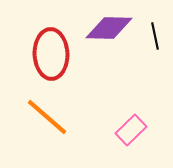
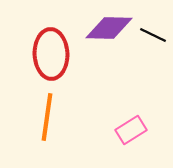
black line: moved 2 px left, 1 px up; rotated 52 degrees counterclockwise
orange line: rotated 57 degrees clockwise
pink rectangle: rotated 12 degrees clockwise
